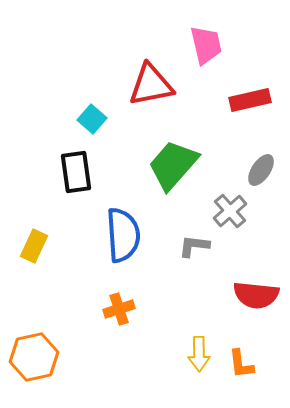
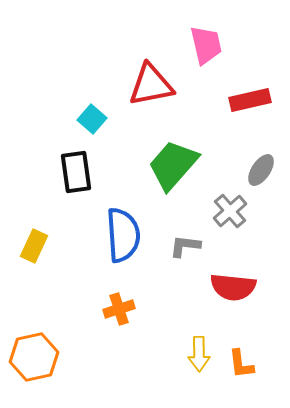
gray L-shape: moved 9 px left
red semicircle: moved 23 px left, 8 px up
